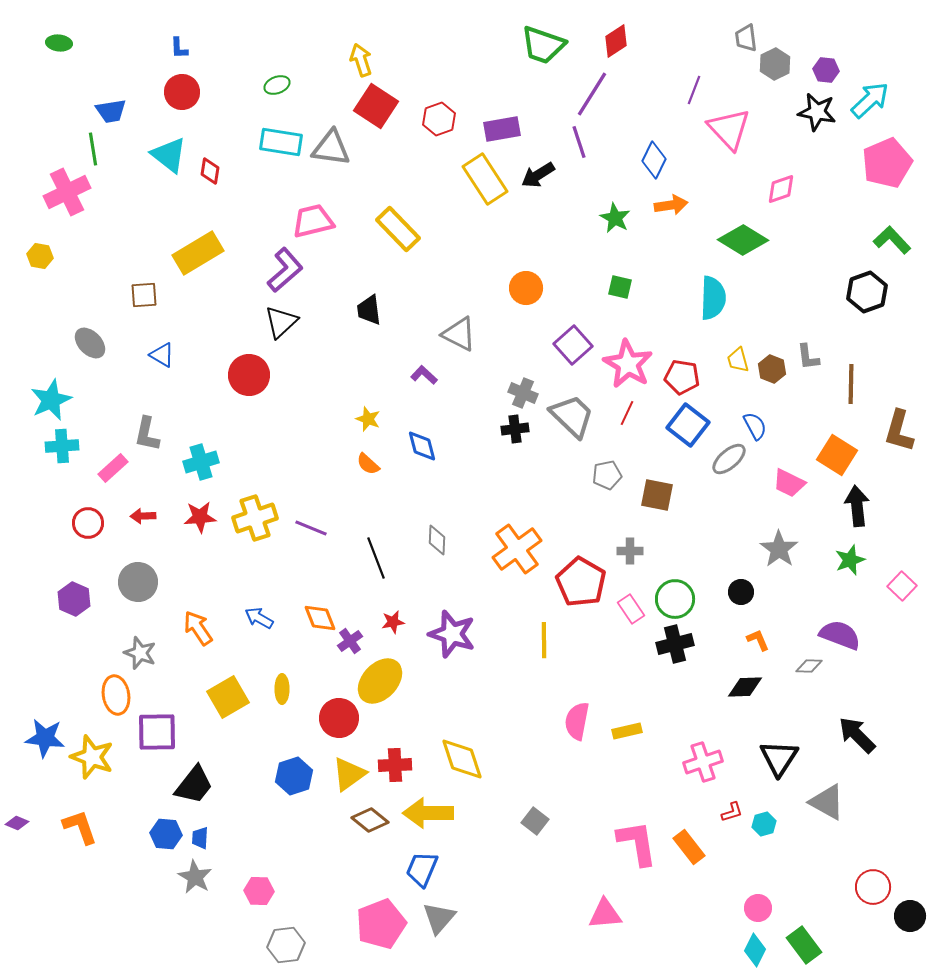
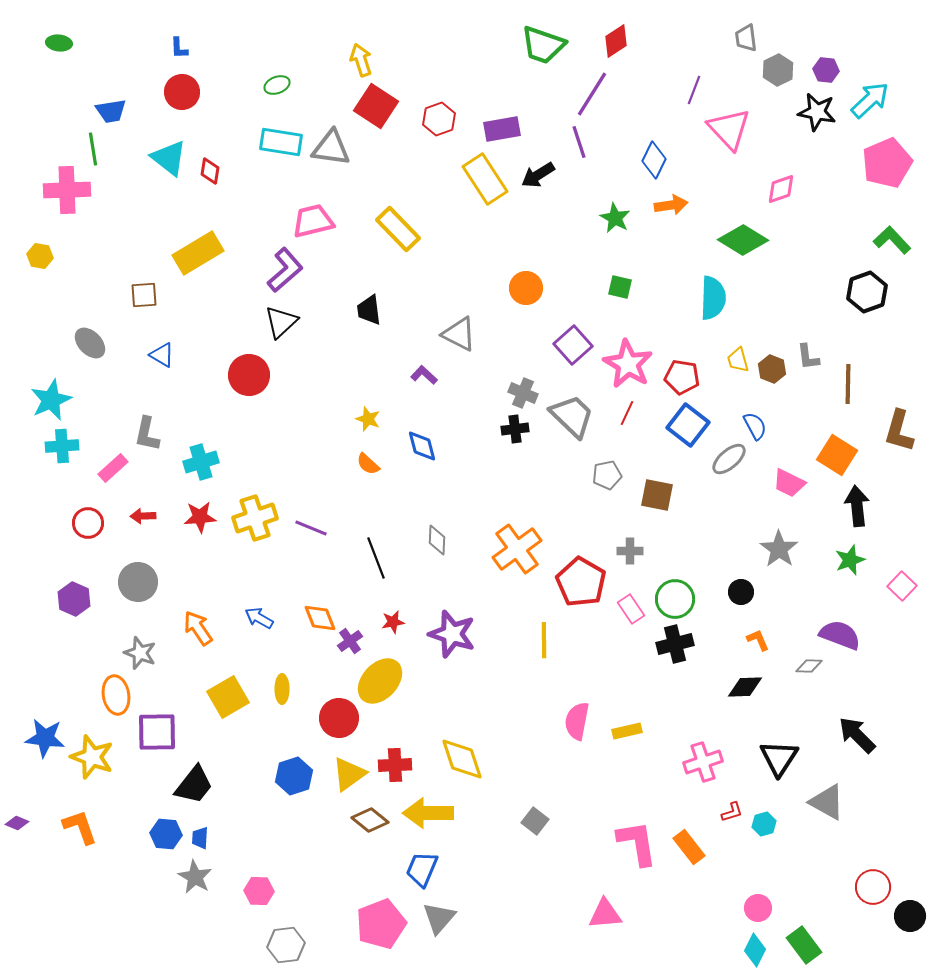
gray hexagon at (775, 64): moved 3 px right, 6 px down
cyan triangle at (169, 155): moved 3 px down
pink cross at (67, 192): moved 2 px up; rotated 24 degrees clockwise
brown line at (851, 384): moved 3 px left
